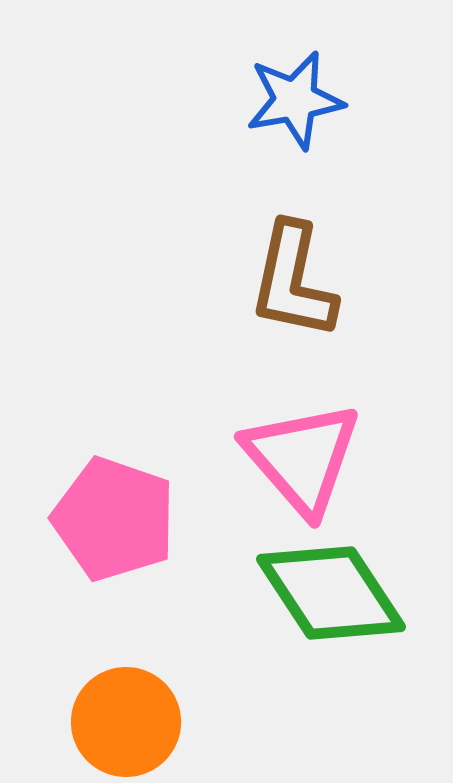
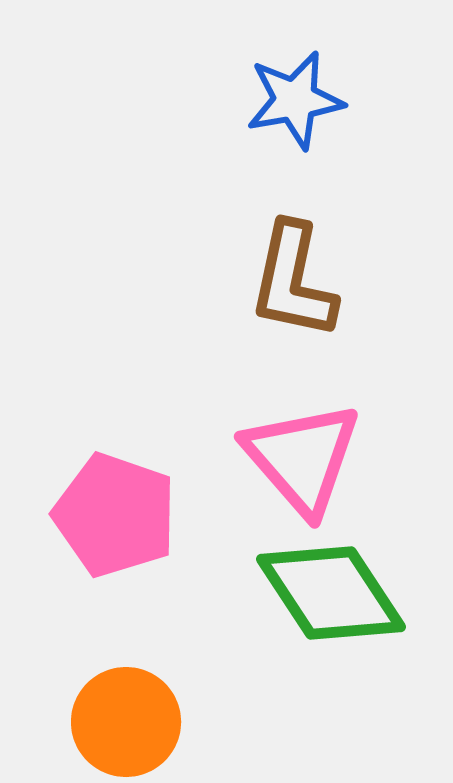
pink pentagon: moved 1 px right, 4 px up
